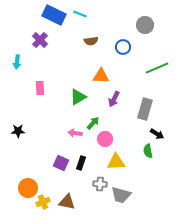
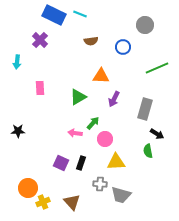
brown triangle: moved 5 px right; rotated 36 degrees clockwise
